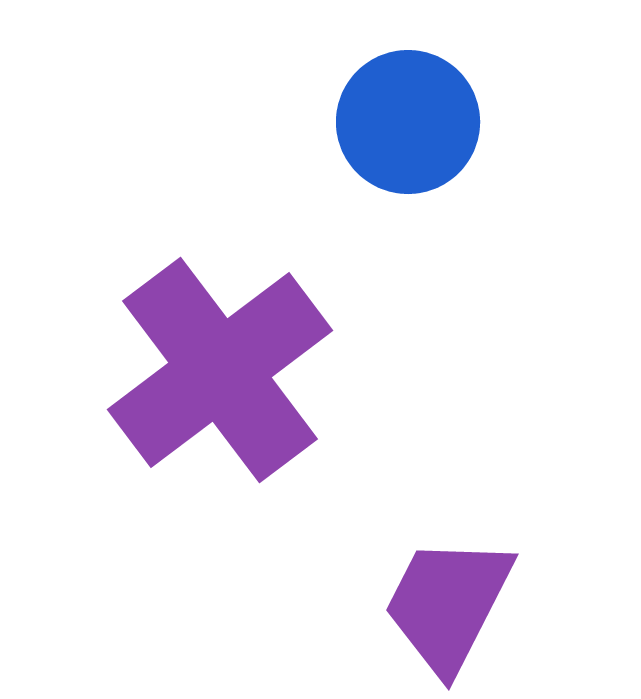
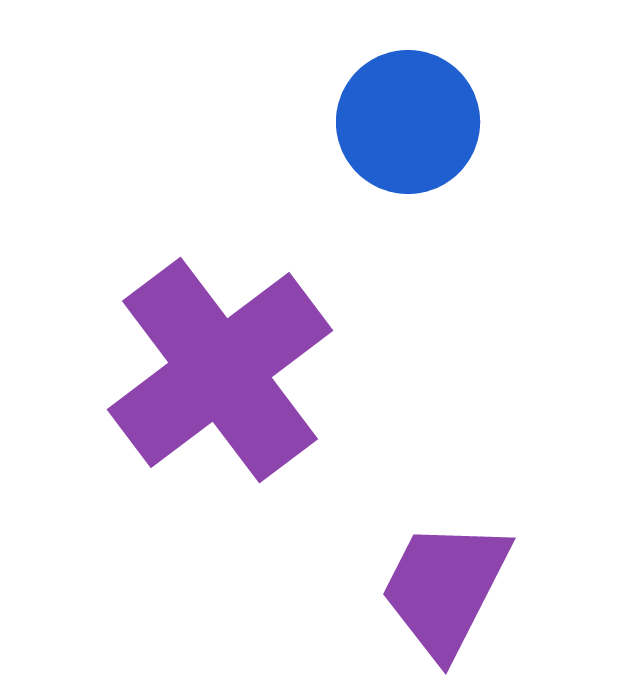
purple trapezoid: moved 3 px left, 16 px up
